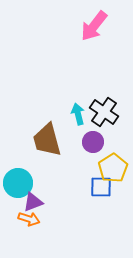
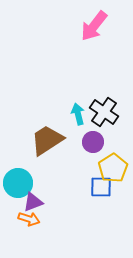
brown trapezoid: rotated 72 degrees clockwise
